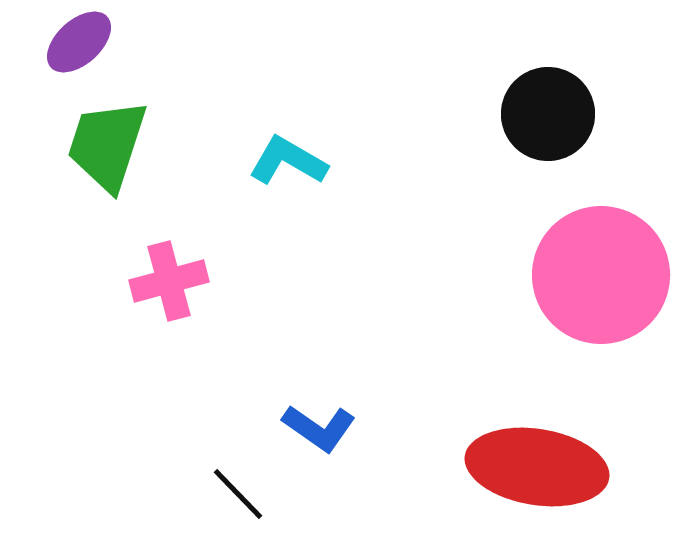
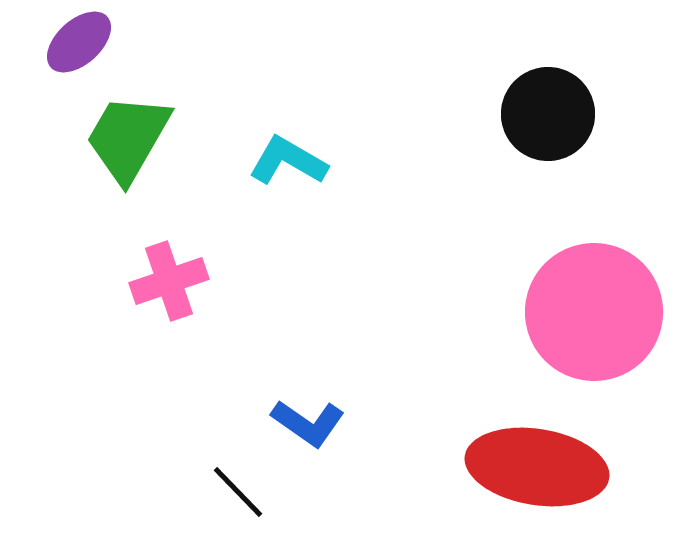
green trapezoid: moved 21 px right, 7 px up; rotated 12 degrees clockwise
pink circle: moved 7 px left, 37 px down
pink cross: rotated 4 degrees counterclockwise
blue L-shape: moved 11 px left, 5 px up
black line: moved 2 px up
